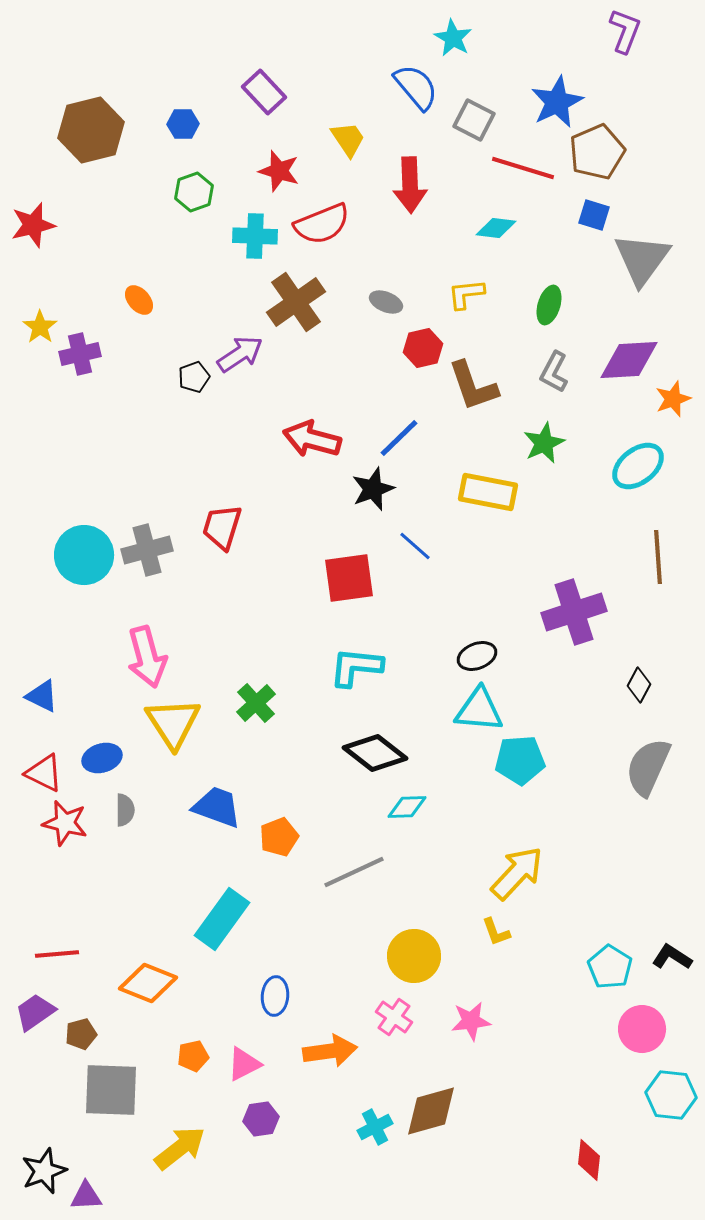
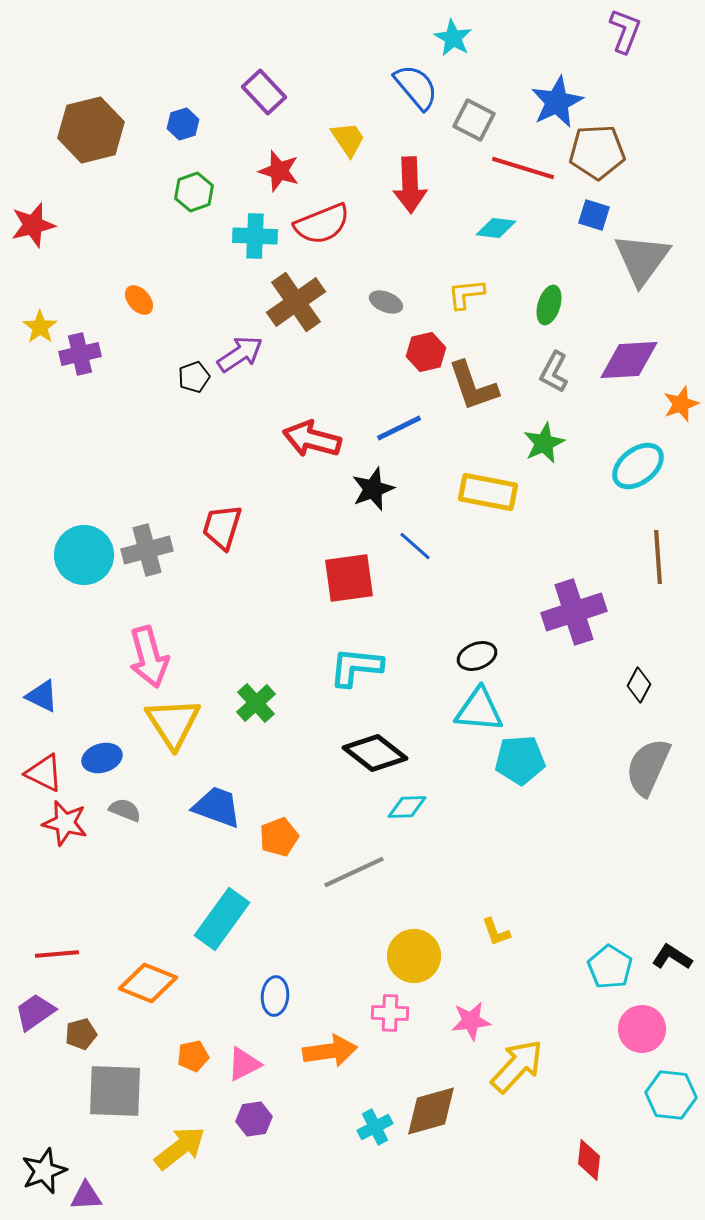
blue hexagon at (183, 124): rotated 16 degrees counterclockwise
brown pentagon at (597, 152): rotated 20 degrees clockwise
red hexagon at (423, 348): moved 3 px right, 4 px down
orange star at (673, 399): moved 8 px right, 5 px down
blue line at (399, 438): moved 10 px up; rotated 18 degrees clockwise
pink arrow at (147, 657): moved 2 px right
gray semicircle at (125, 810): rotated 68 degrees counterclockwise
yellow arrow at (517, 873): moved 193 px down
pink cross at (394, 1017): moved 4 px left, 4 px up; rotated 33 degrees counterclockwise
gray square at (111, 1090): moved 4 px right, 1 px down
purple hexagon at (261, 1119): moved 7 px left
